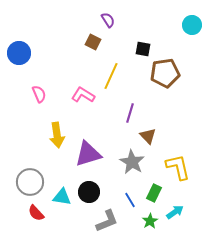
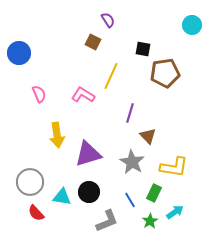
yellow L-shape: moved 4 px left; rotated 112 degrees clockwise
